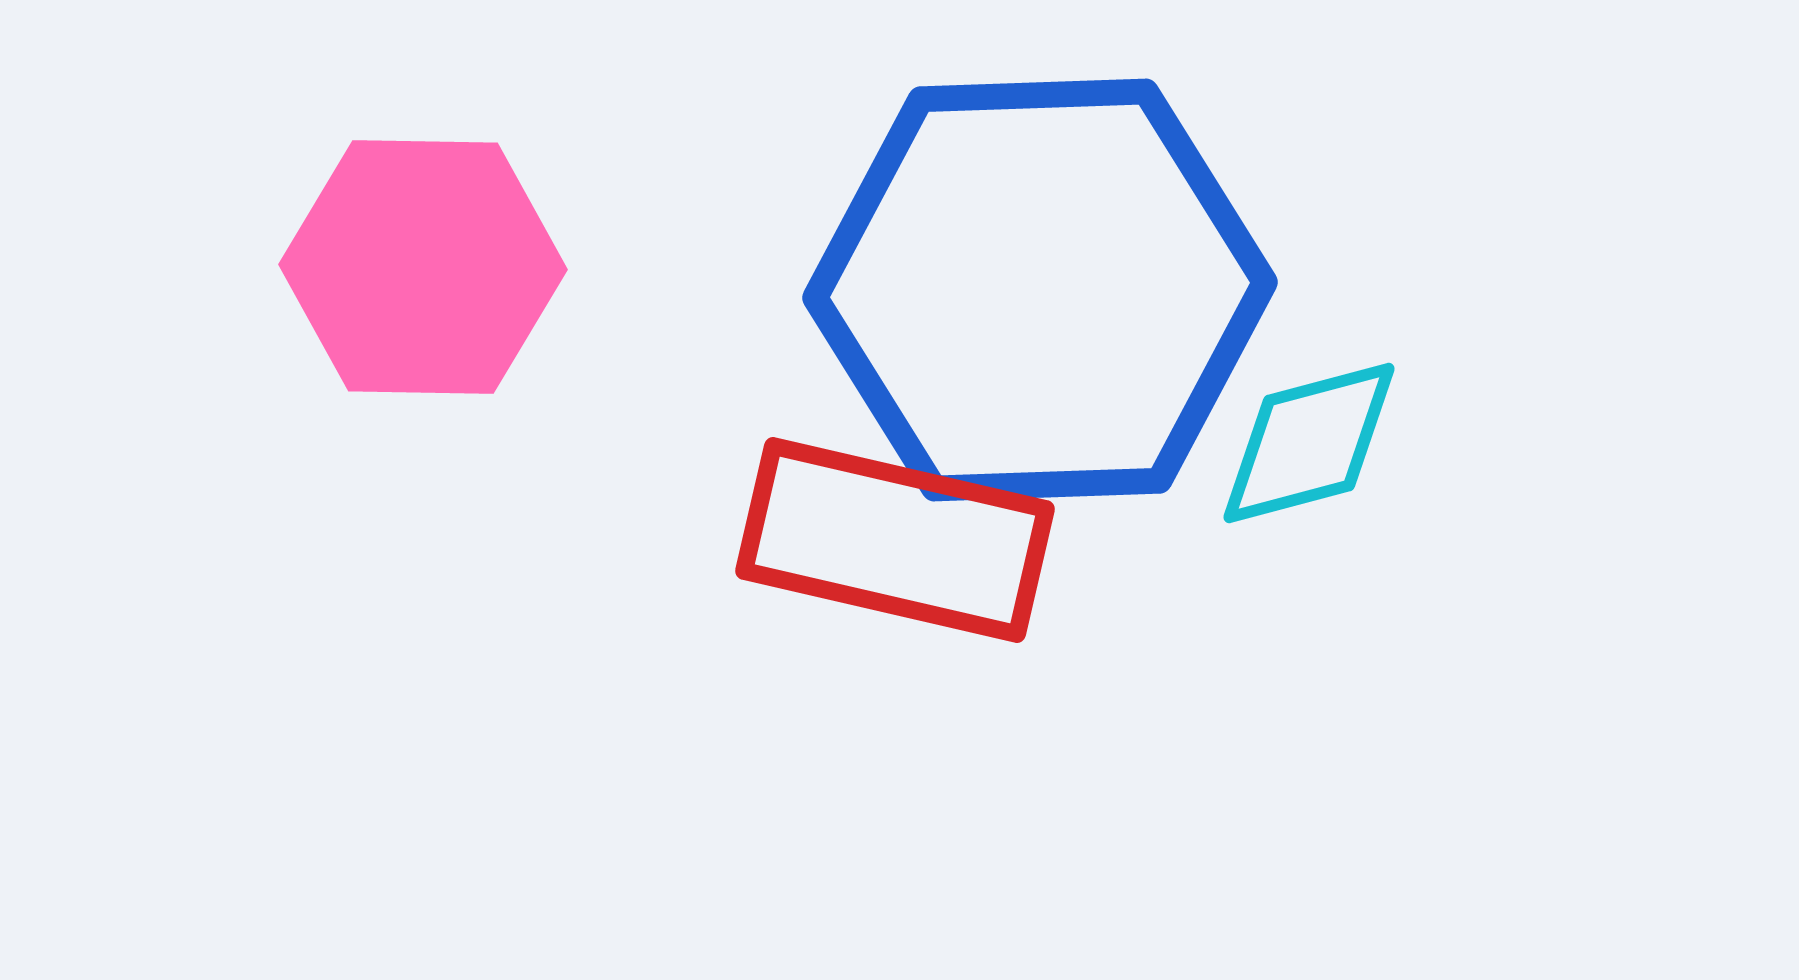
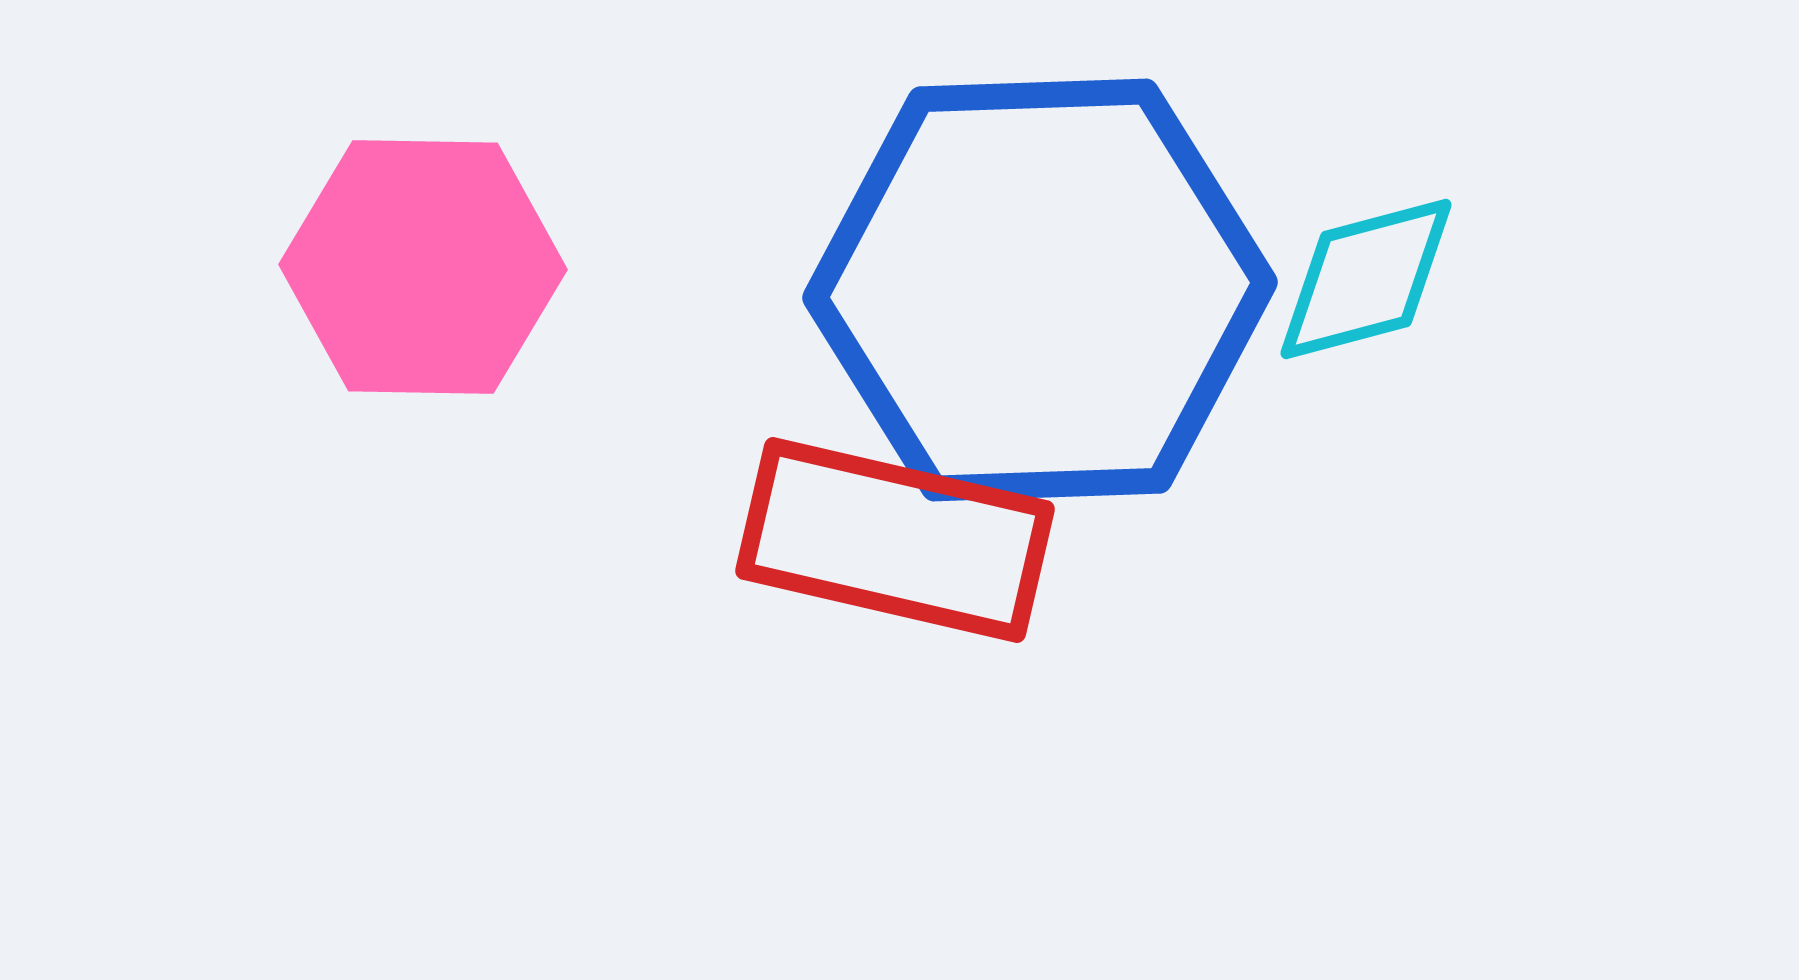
cyan diamond: moved 57 px right, 164 px up
